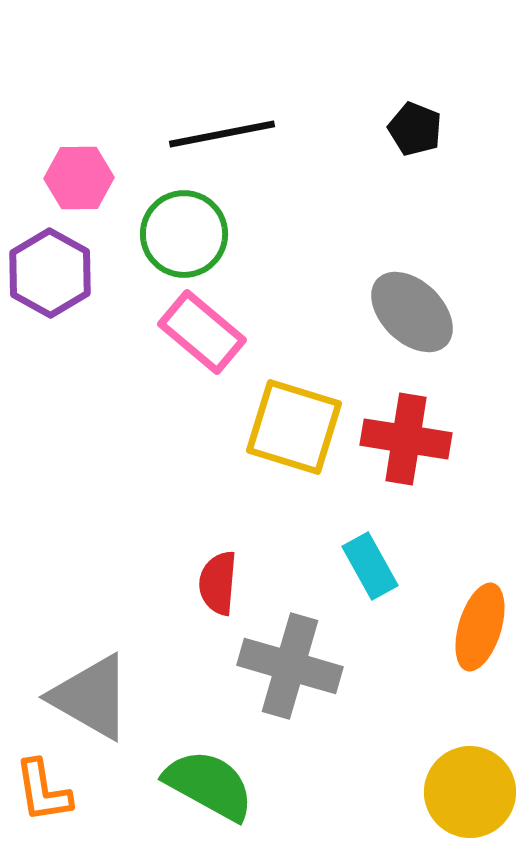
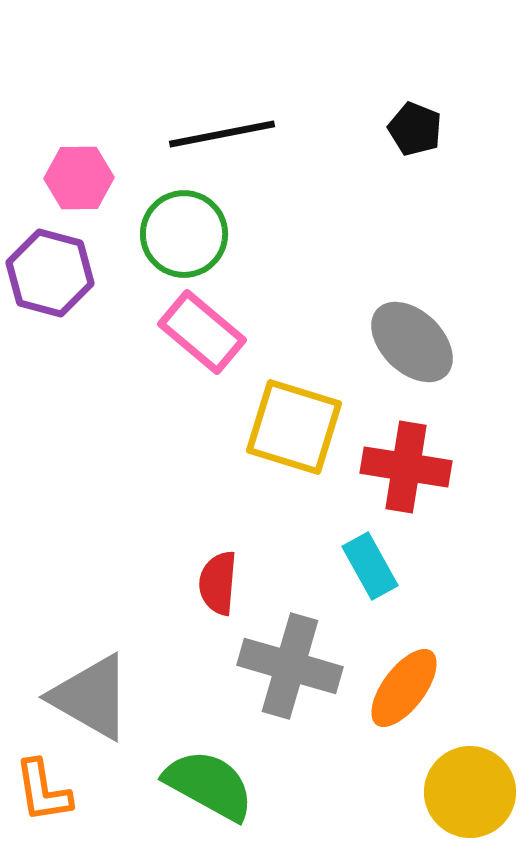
purple hexagon: rotated 14 degrees counterclockwise
gray ellipse: moved 30 px down
red cross: moved 28 px down
orange ellipse: moved 76 px left, 61 px down; rotated 20 degrees clockwise
